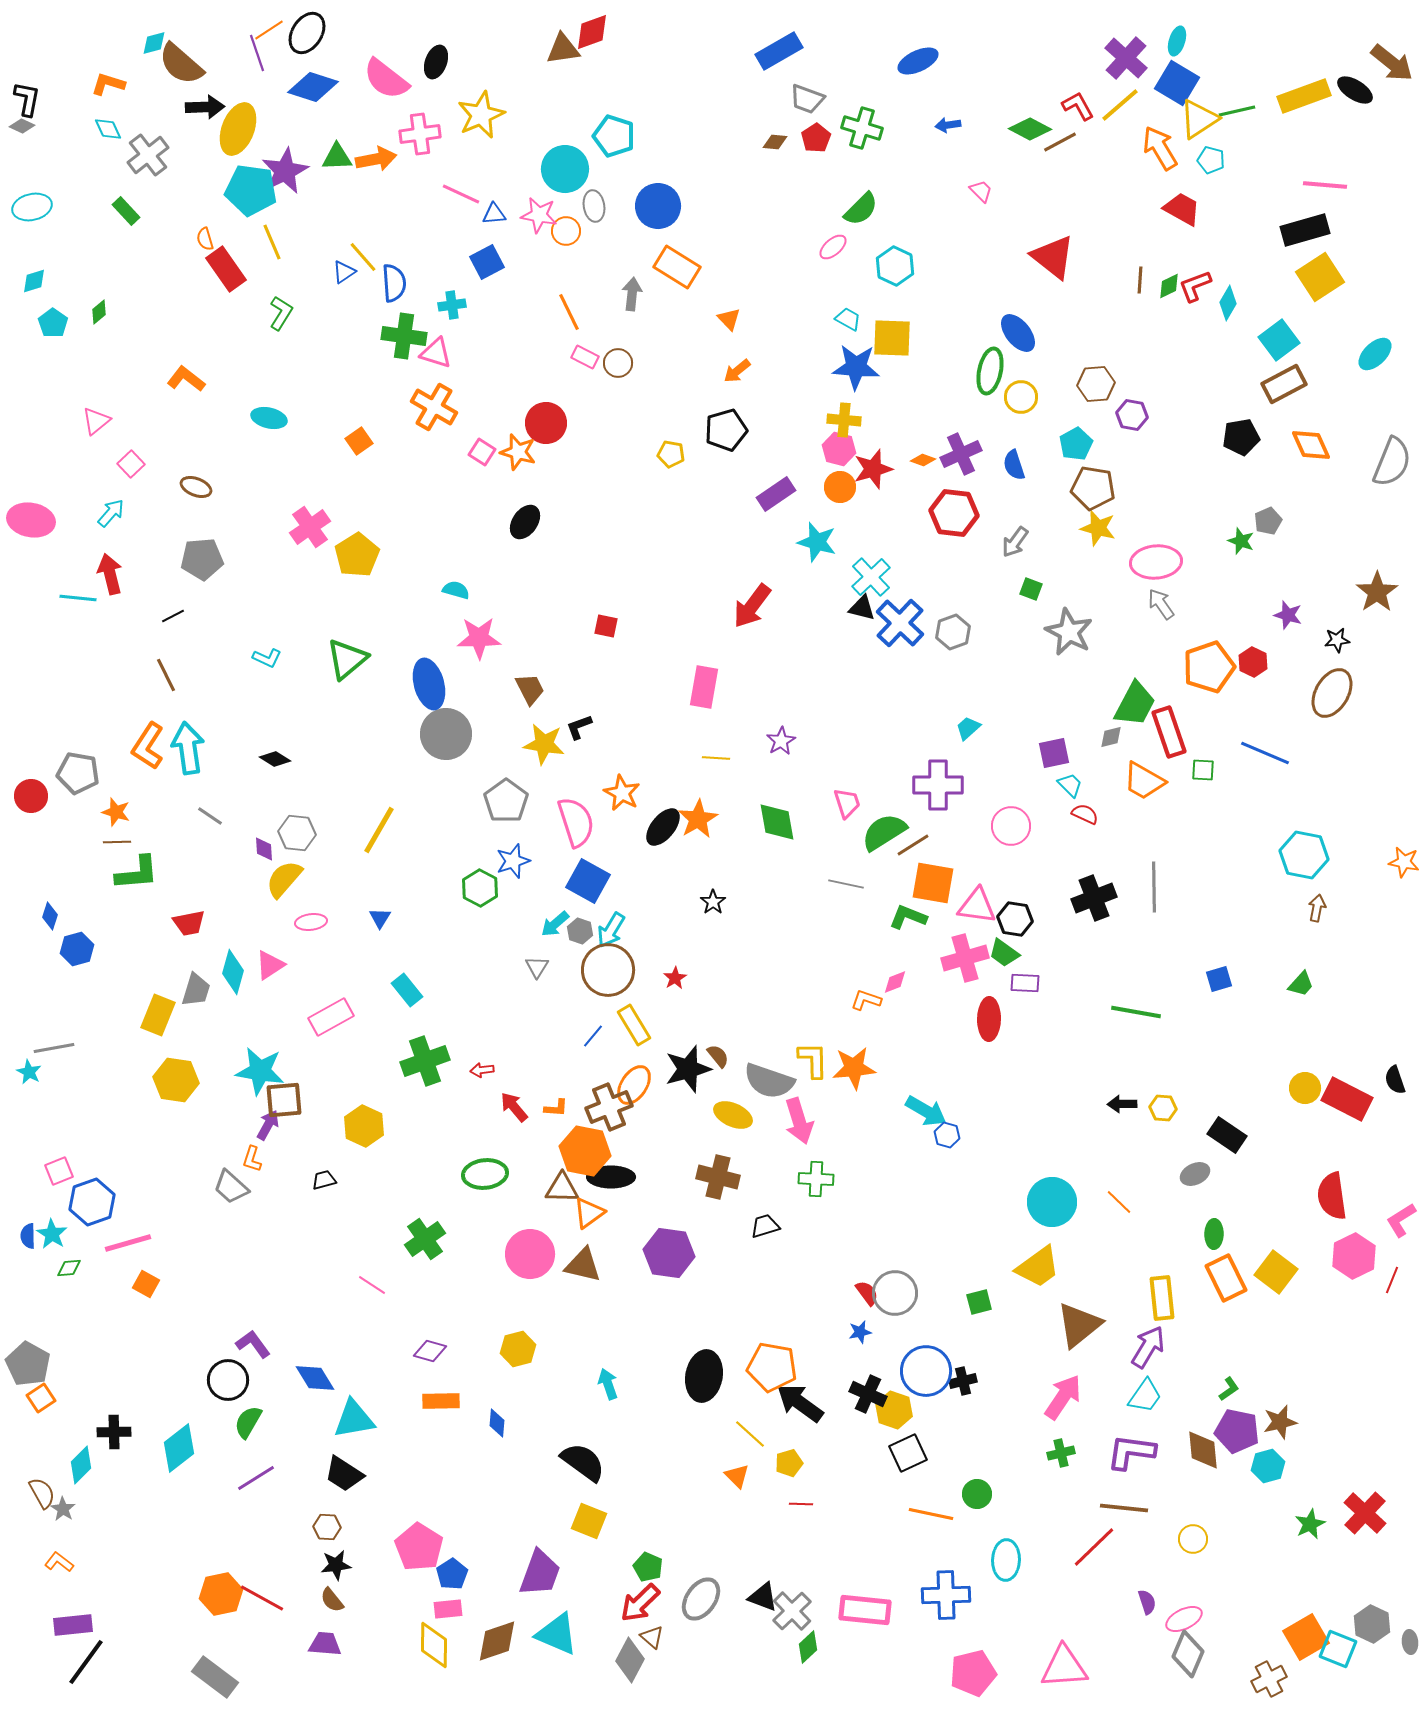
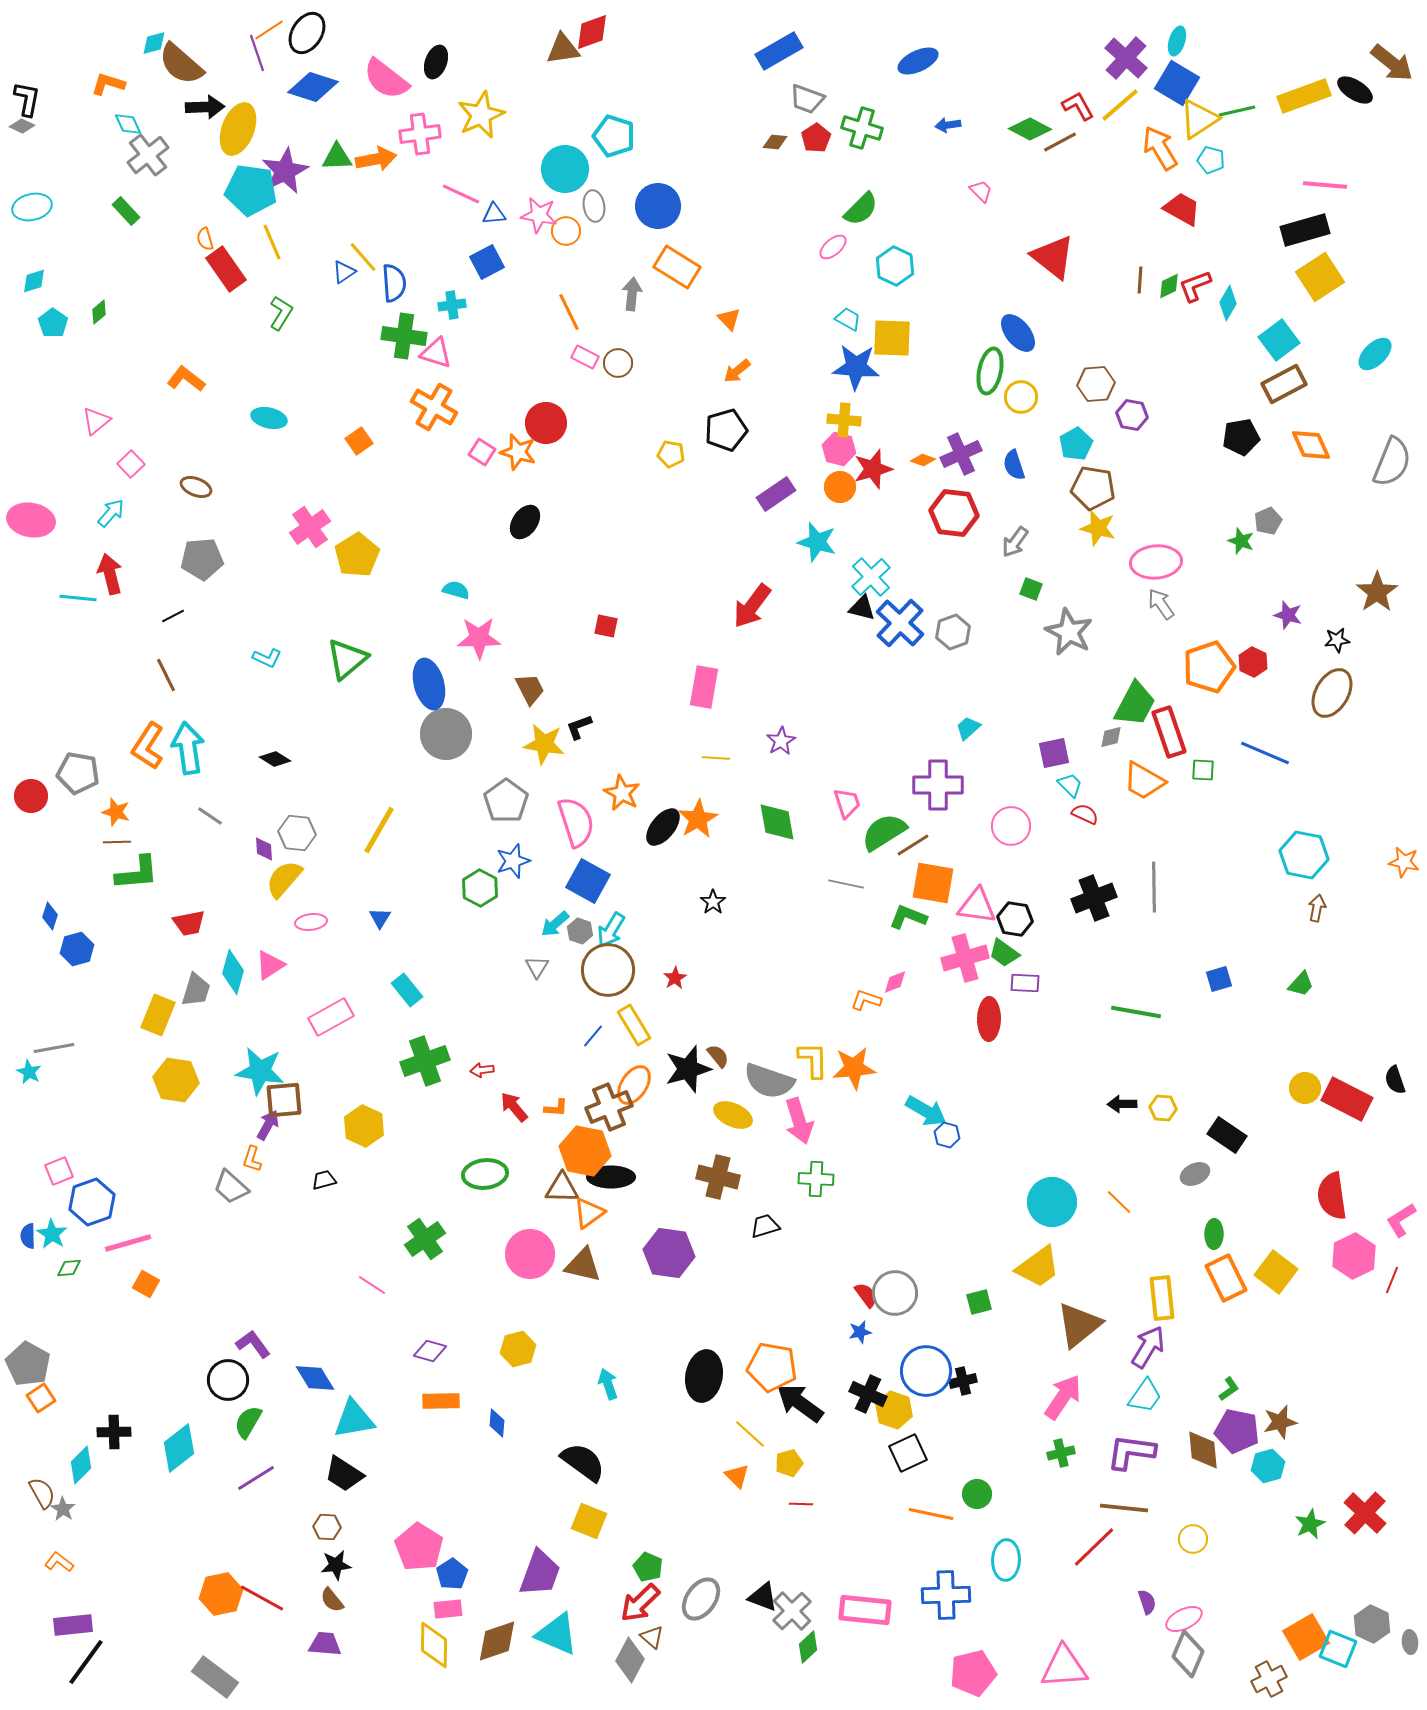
cyan diamond at (108, 129): moved 20 px right, 5 px up
red semicircle at (867, 1293): moved 1 px left, 2 px down
